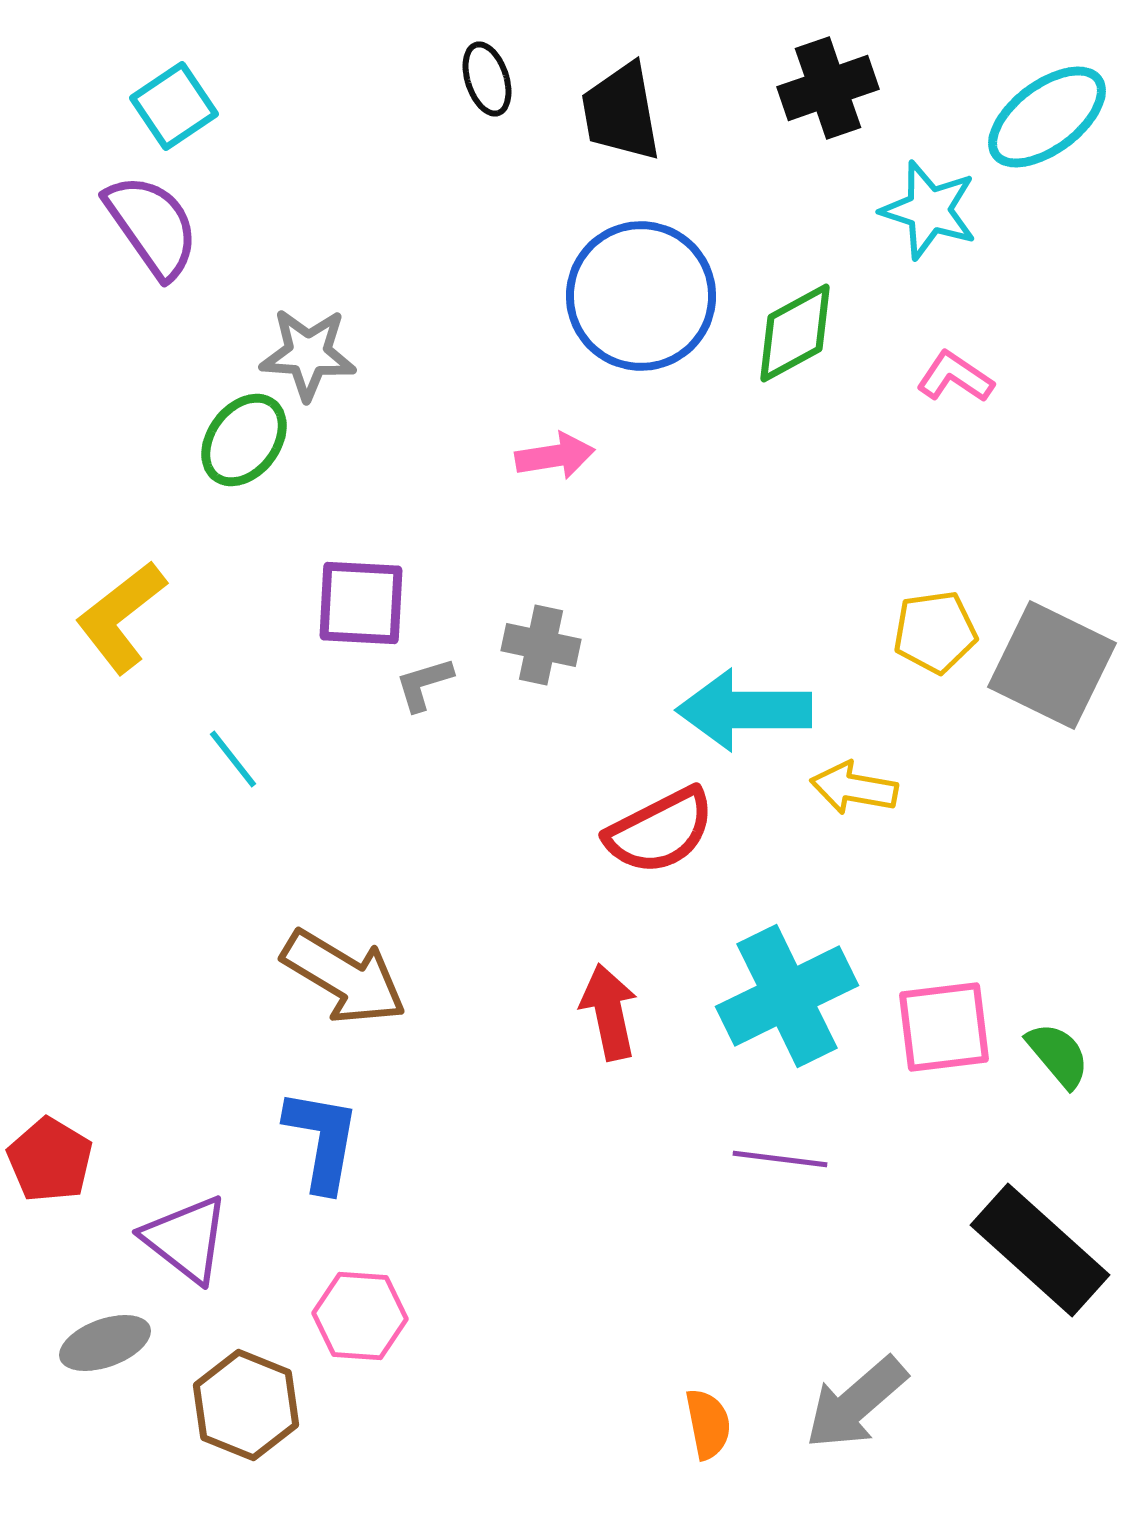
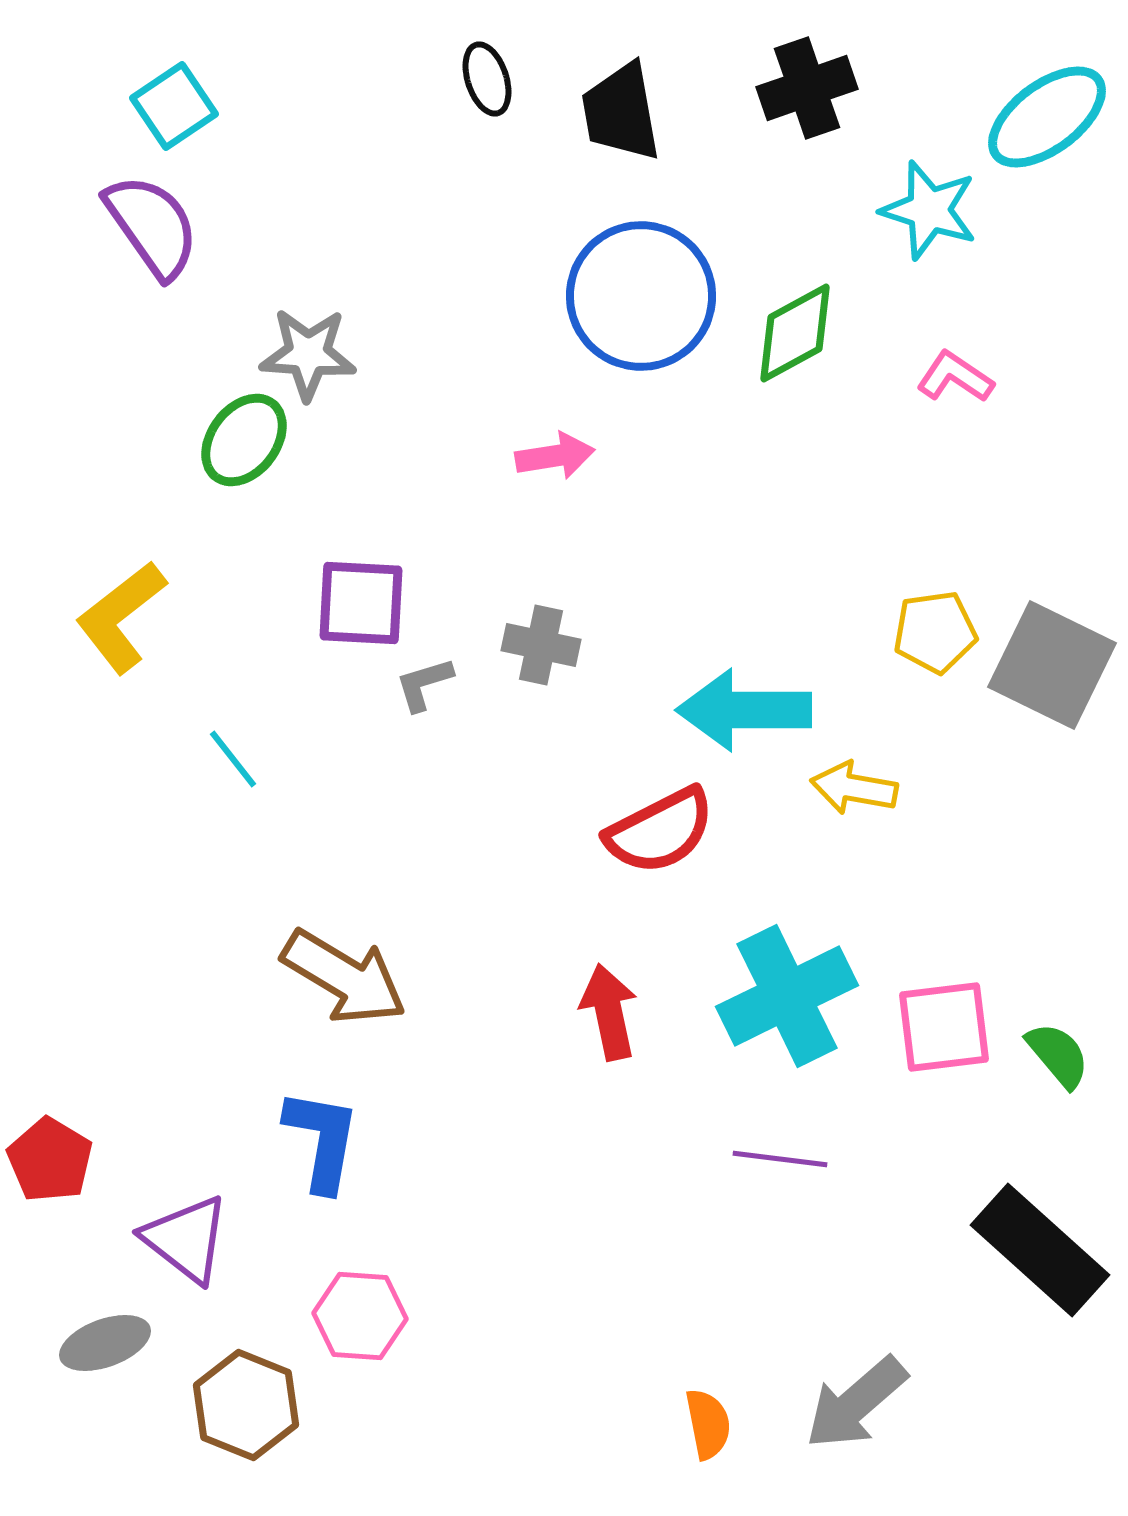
black cross: moved 21 px left
